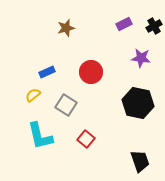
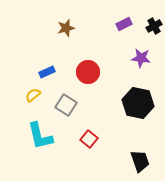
red circle: moved 3 px left
red square: moved 3 px right
